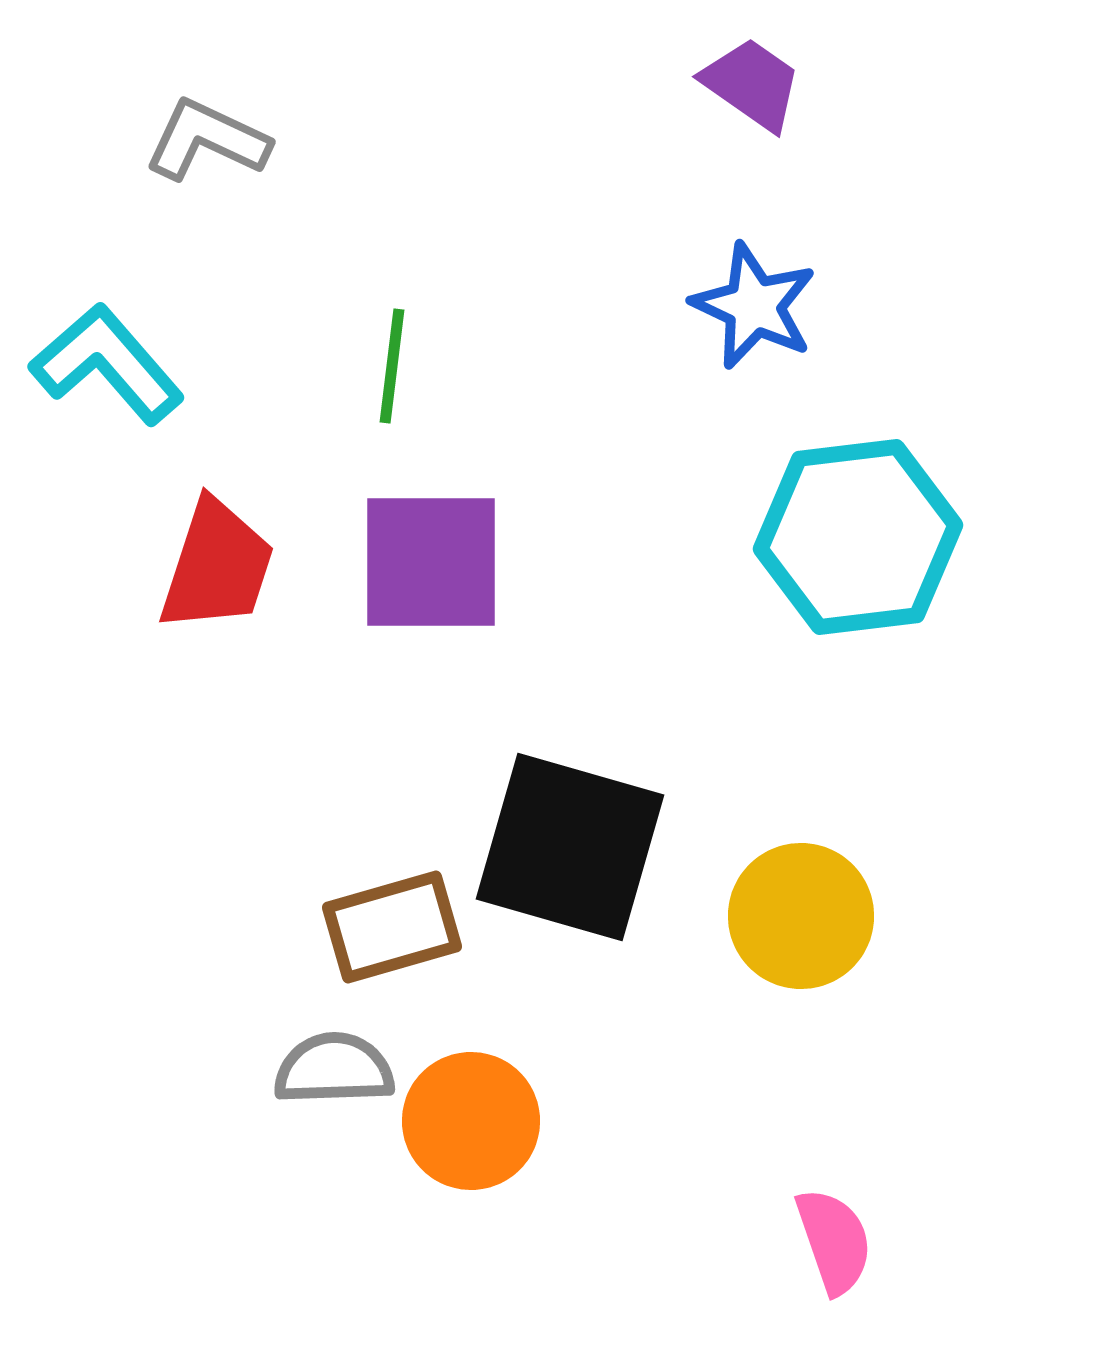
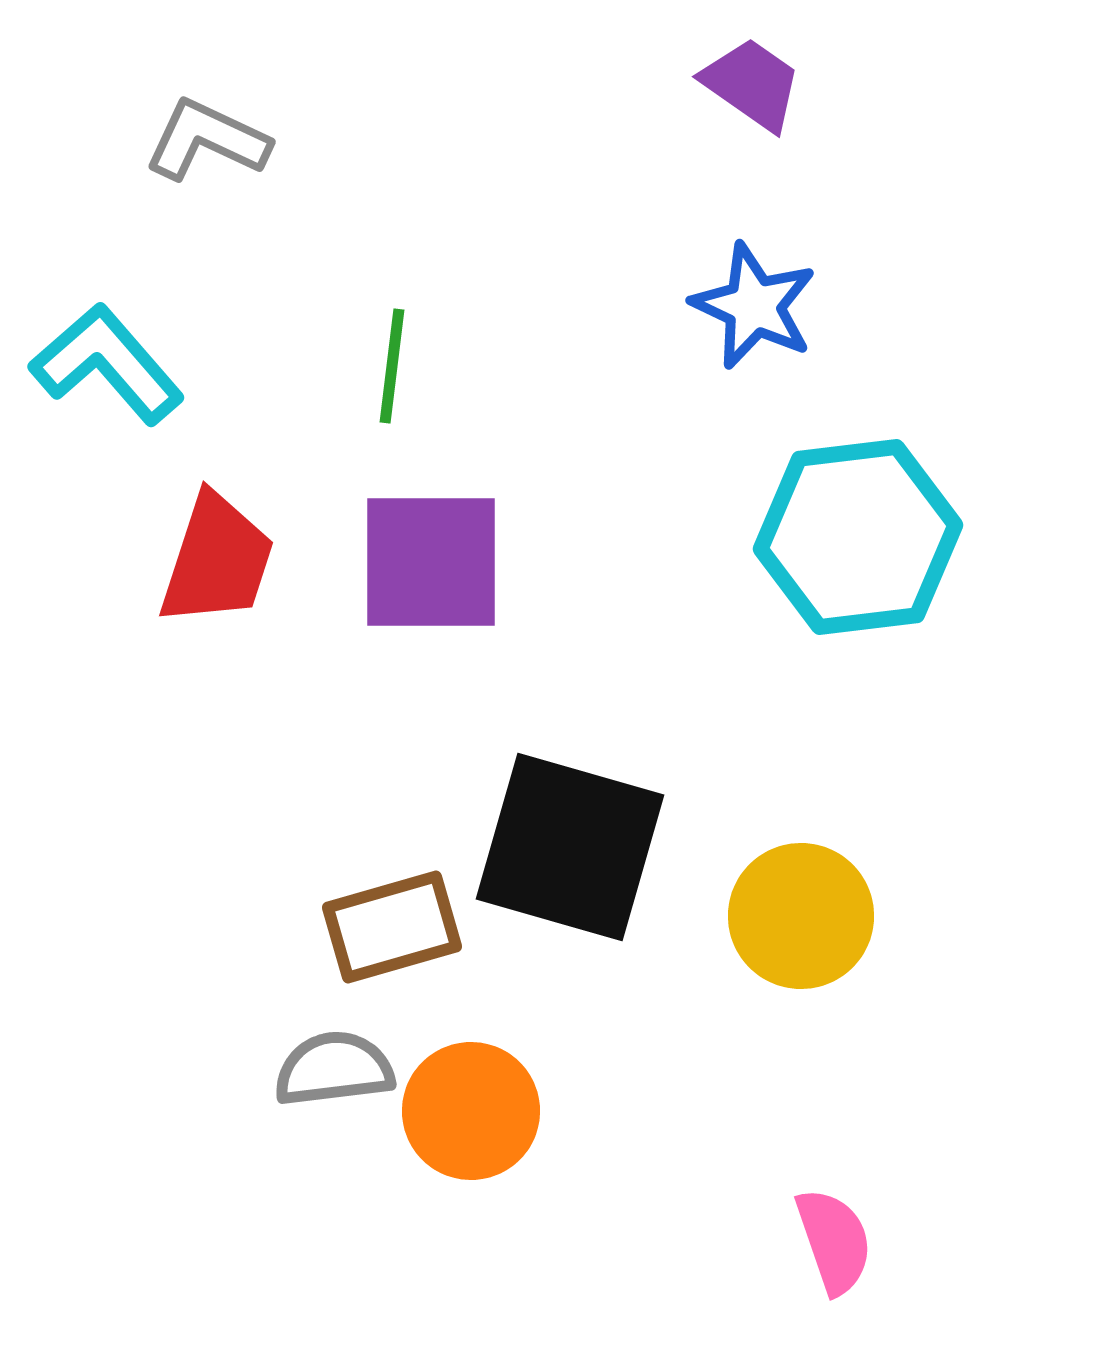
red trapezoid: moved 6 px up
gray semicircle: rotated 5 degrees counterclockwise
orange circle: moved 10 px up
